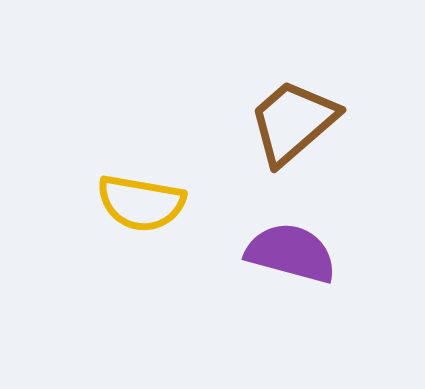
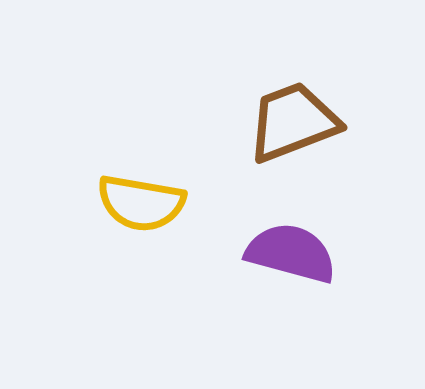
brown trapezoid: rotated 20 degrees clockwise
